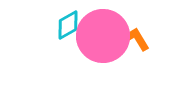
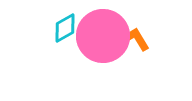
cyan diamond: moved 3 px left, 3 px down
